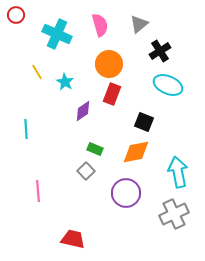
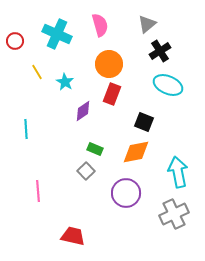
red circle: moved 1 px left, 26 px down
gray triangle: moved 8 px right
red trapezoid: moved 3 px up
